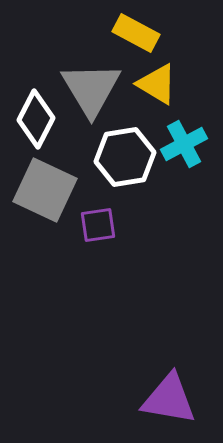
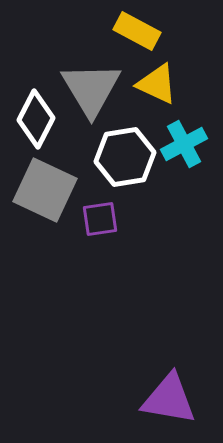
yellow rectangle: moved 1 px right, 2 px up
yellow triangle: rotated 6 degrees counterclockwise
purple square: moved 2 px right, 6 px up
